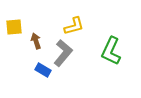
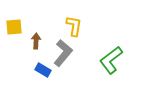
yellow L-shape: rotated 65 degrees counterclockwise
brown arrow: rotated 21 degrees clockwise
green L-shape: moved 9 px down; rotated 28 degrees clockwise
